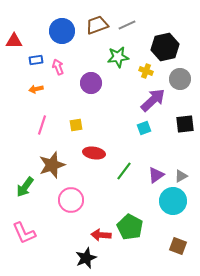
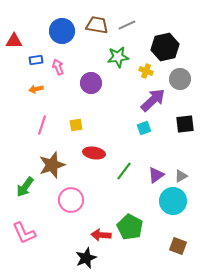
brown trapezoid: rotated 30 degrees clockwise
